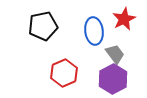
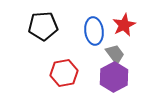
red star: moved 6 px down
black pentagon: rotated 8 degrees clockwise
red hexagon: rotated 12 degrees clockwise
purple hexagon: moved 1 px right, 2 px up
